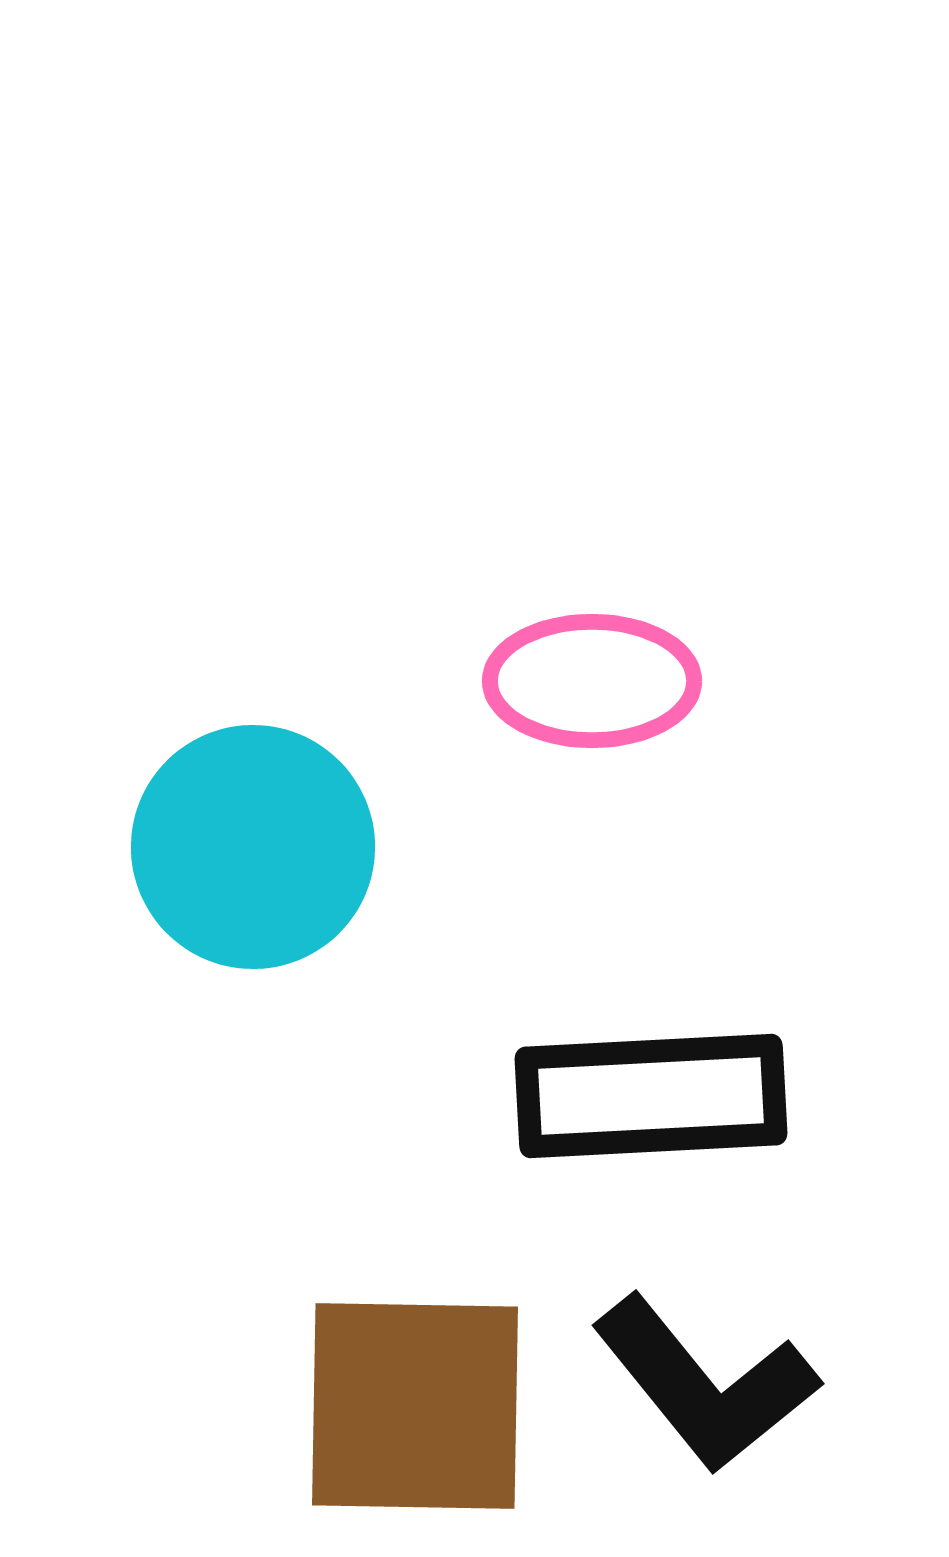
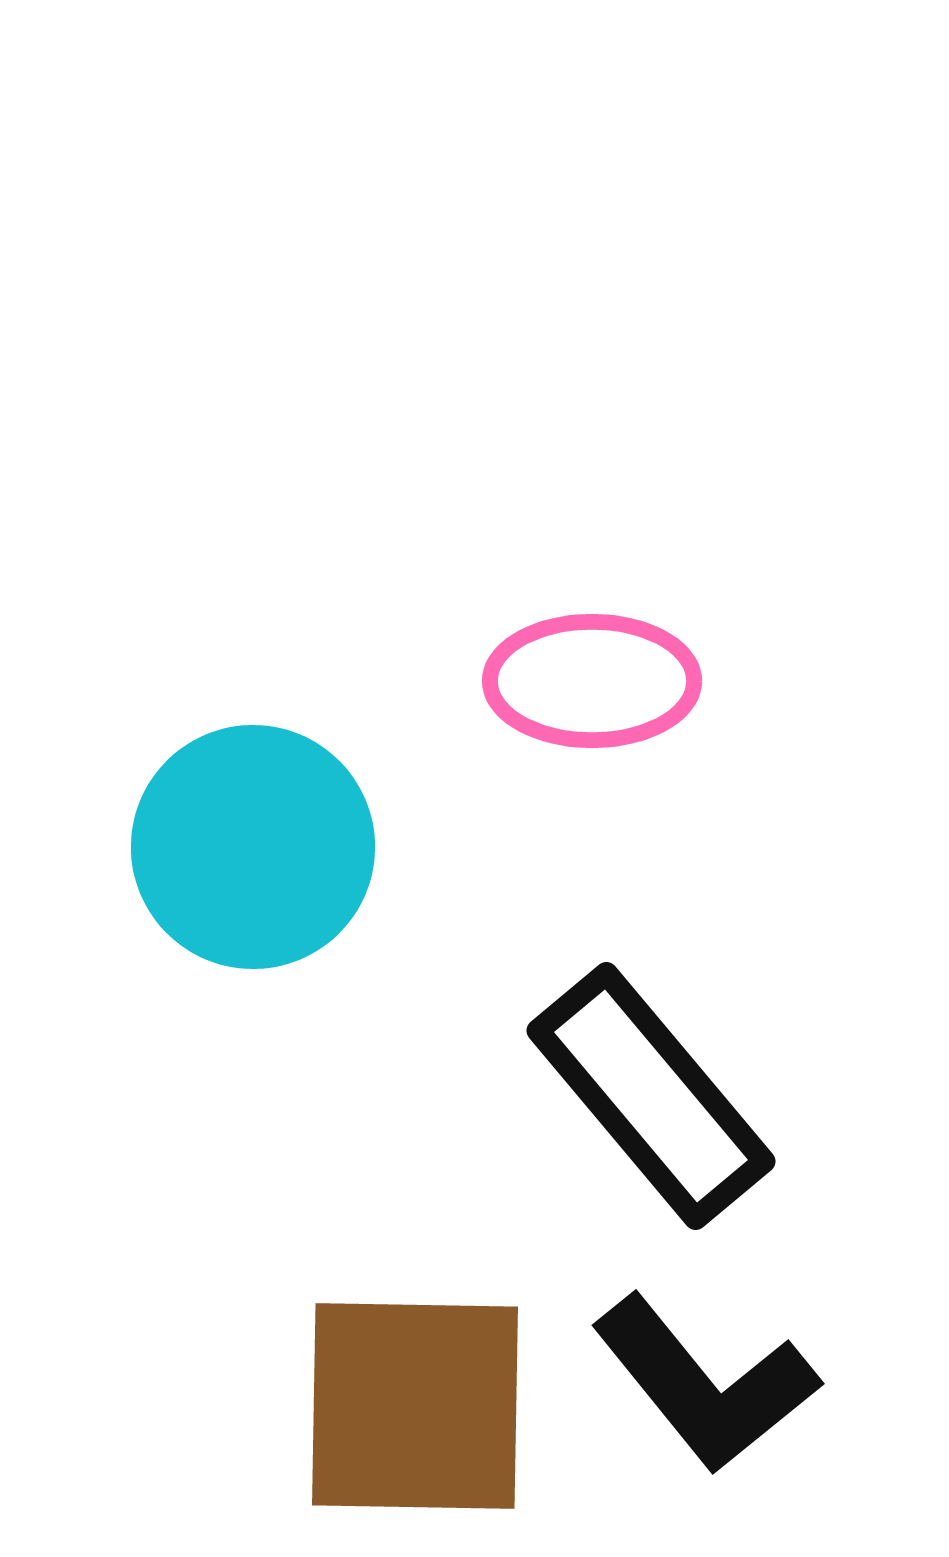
black rectangle: rotated 53 degrees clockwise
